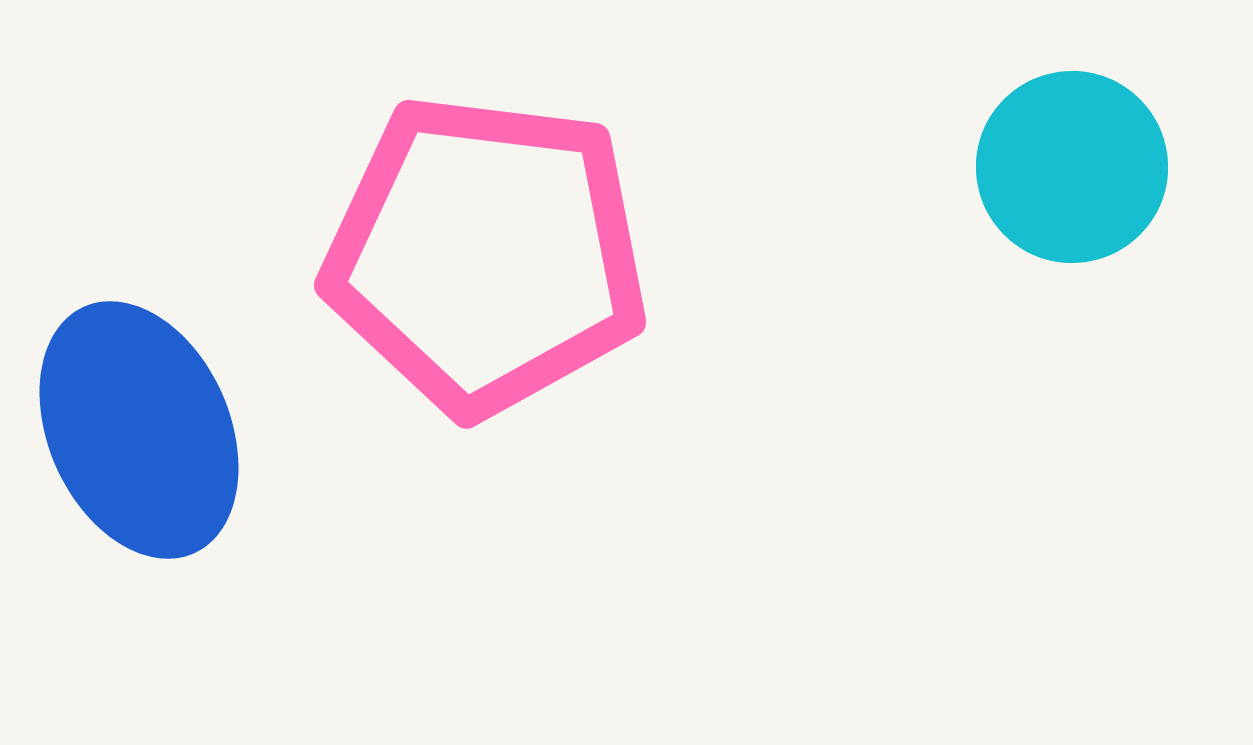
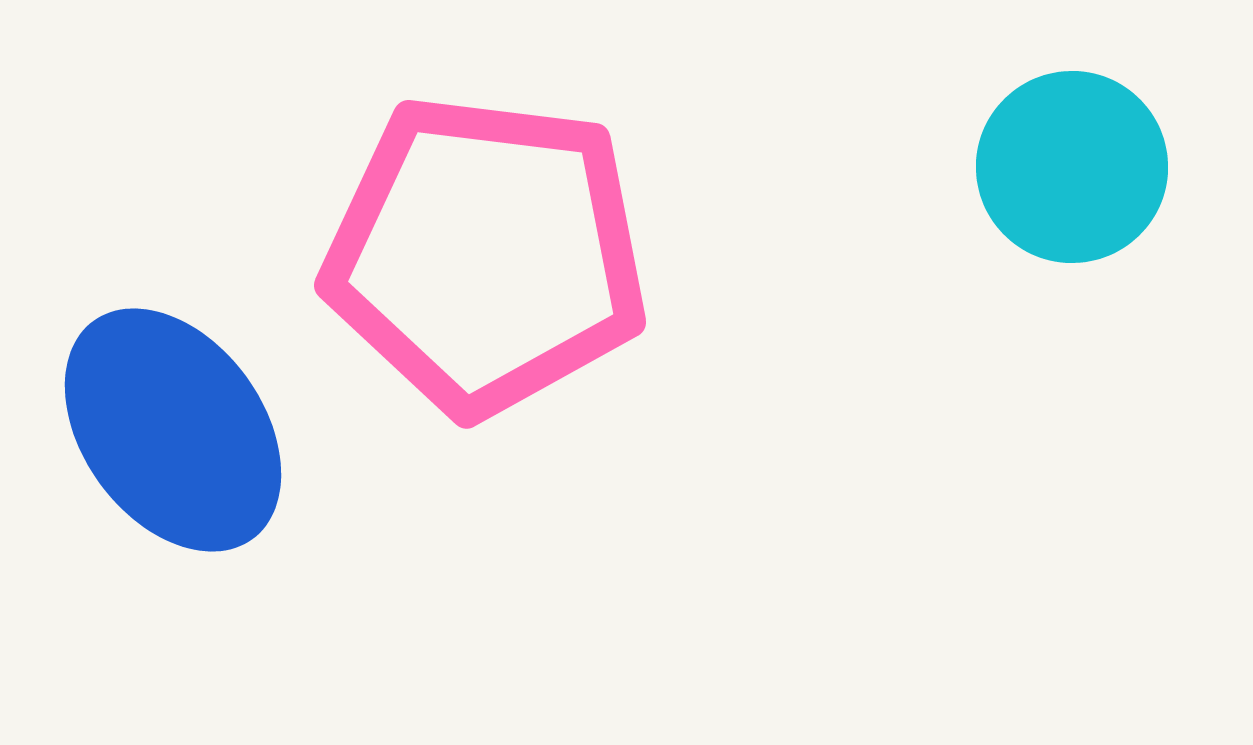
blue ellipse: moved 34 px right; rotated 12 degrees counterclockwise
